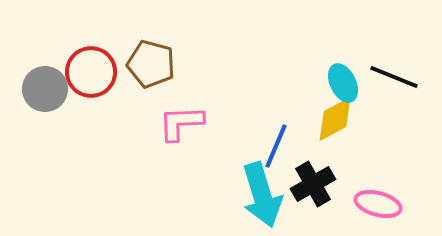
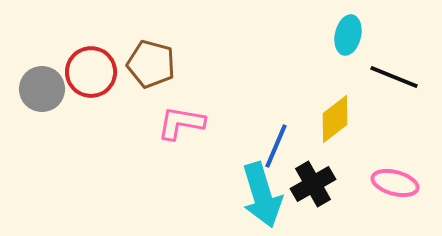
cyan ellipse: moved 5 px right, 48 px up; rotated 39 degrees clockwise
gray circle: moved 3 px left
yellow diamond: rotated 9 degrees counterclockwise
pink L-shape: rotated 12 degrees clockwise
pink ellipse: moved 17 px right, 21 px up
